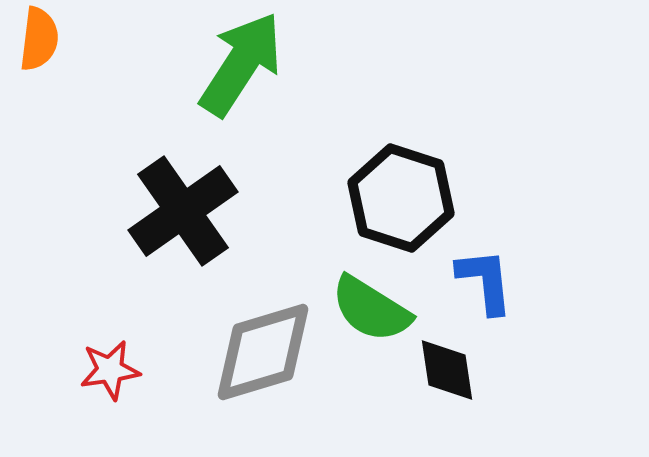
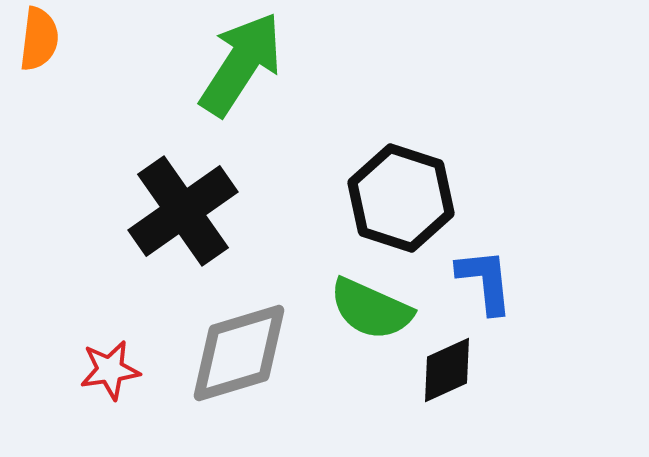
green semicircle: rotated 8 degrees counterclockwise
gray diamond: moved 24 px left, 1 px down
black diamond: rotated 74 degrees clockwise
